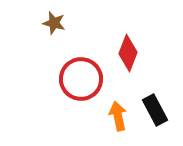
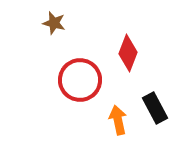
red circle: moved 1 px left, 1 px down
black rectangle: moved 2 px up
orange arrow: moved 4 px down
